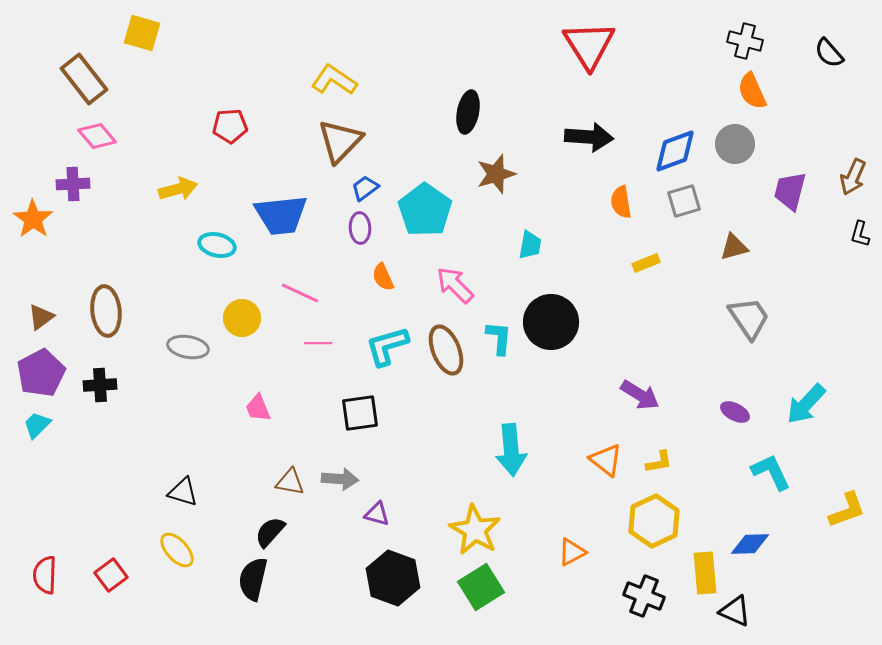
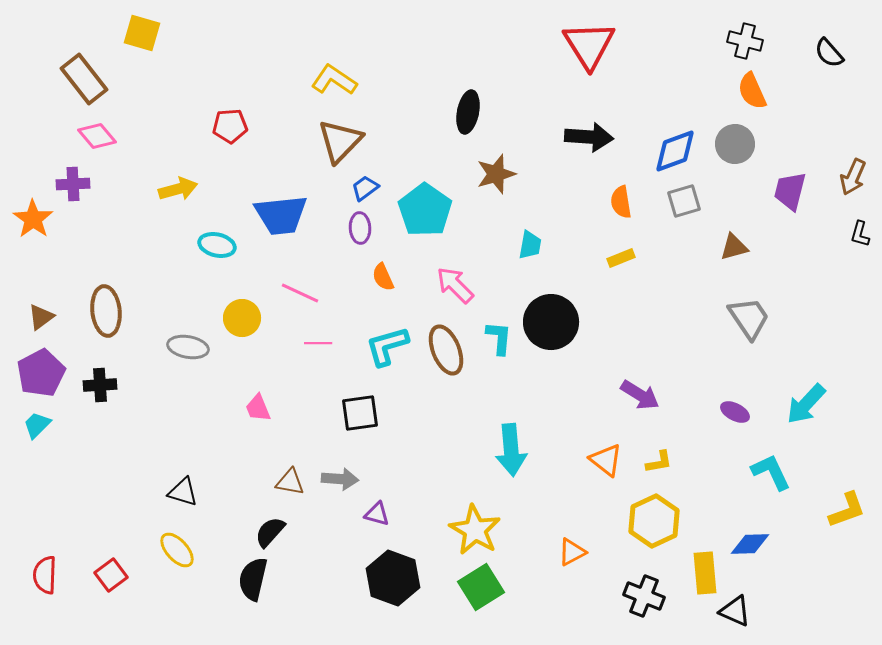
yellow rectangle at (646, 263): moved 25 px left, 5 px up
